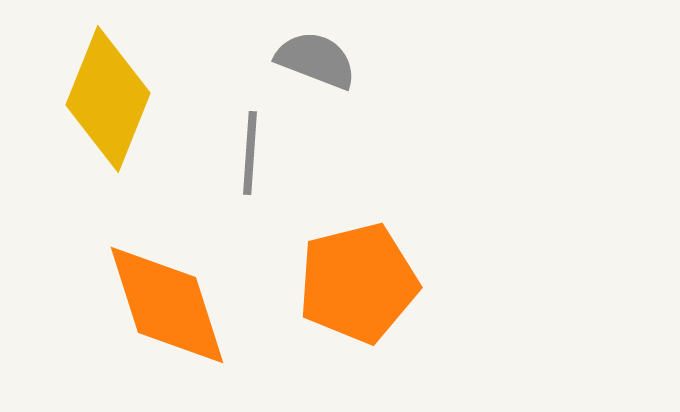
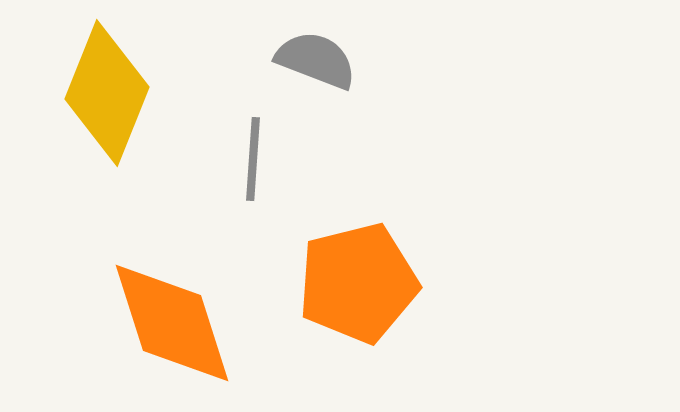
yellow diamond: moved 1 px left, 6 px up
gray line: moved 3 px right, 6 px down
orange diamond: moved 5 px right, 18 px down
